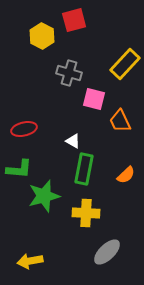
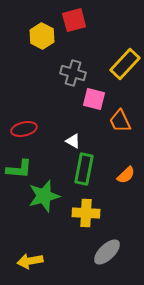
gray cross: moved 4 px right
